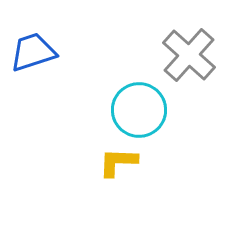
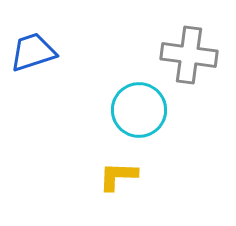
gray cross: rotated 34 degrees counterclockwise
yellow L-shape: moved 14 px down
